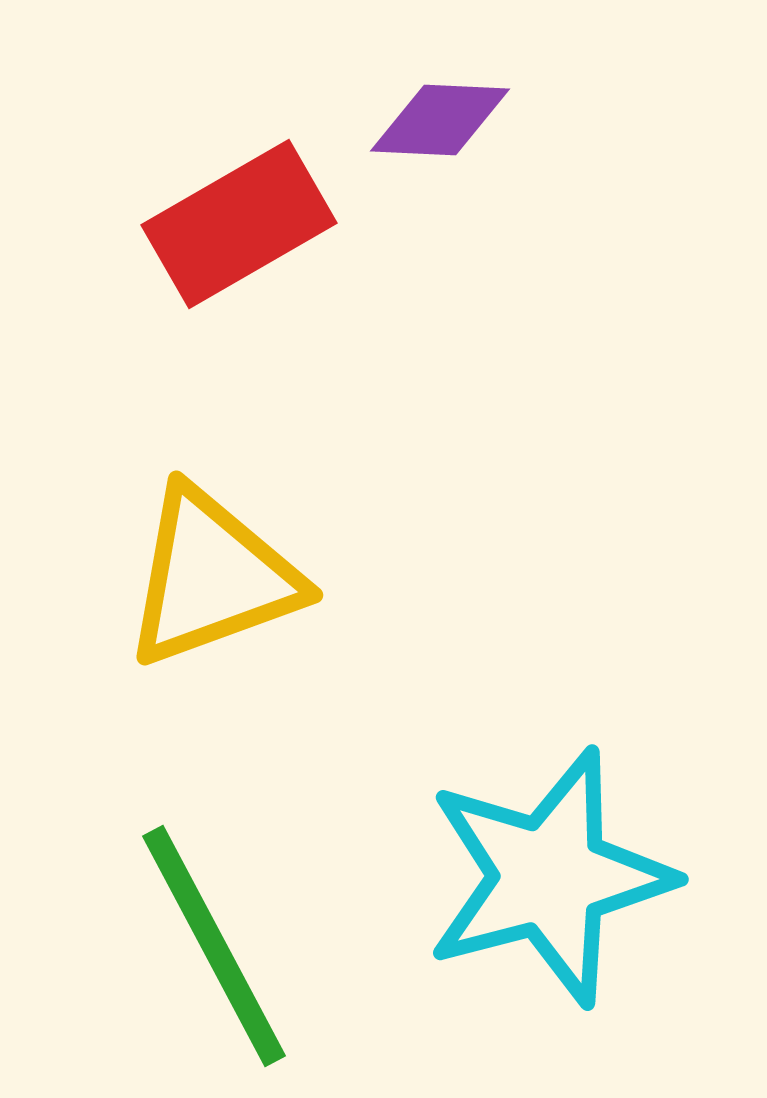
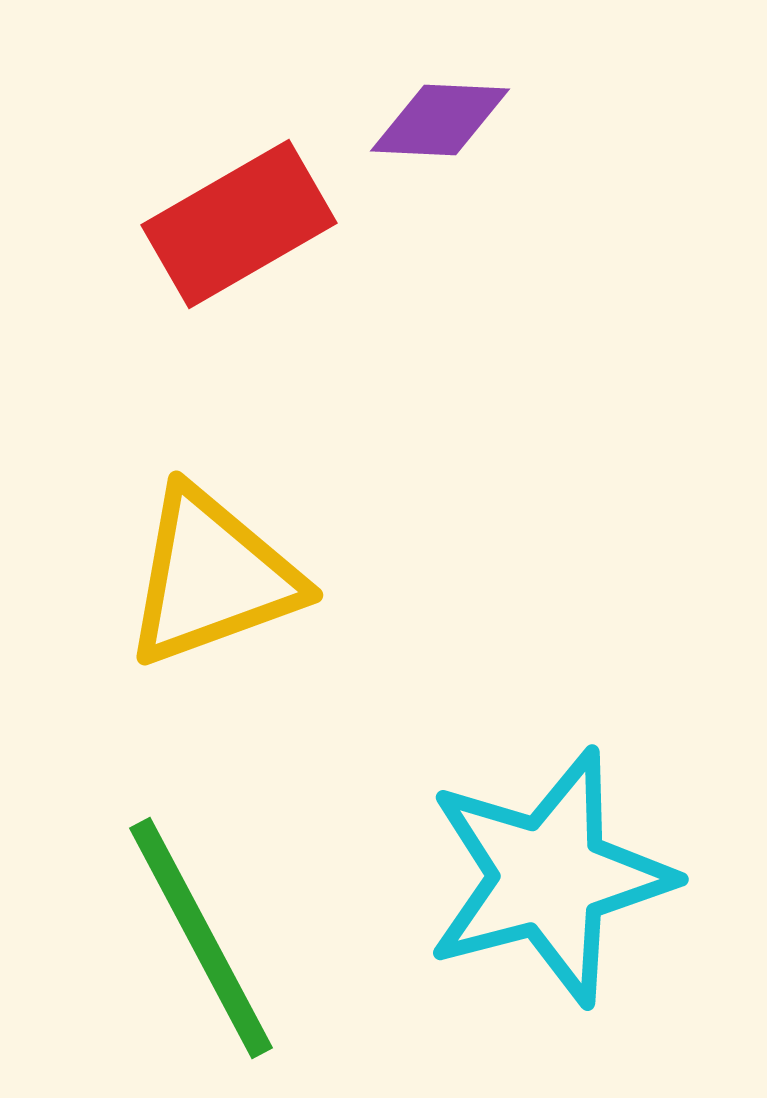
green line: moved 13 px left, 8 px up
